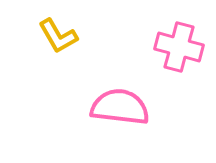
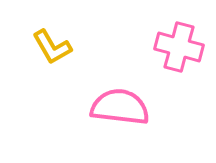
yellow L-shape: moved 6 px left, 11 px down
